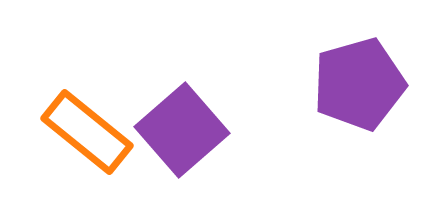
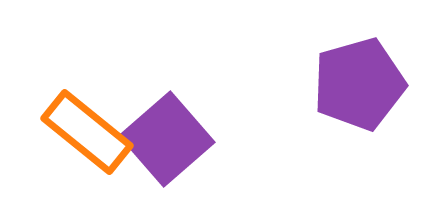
purple square: moved 15 px left, 9 px down
